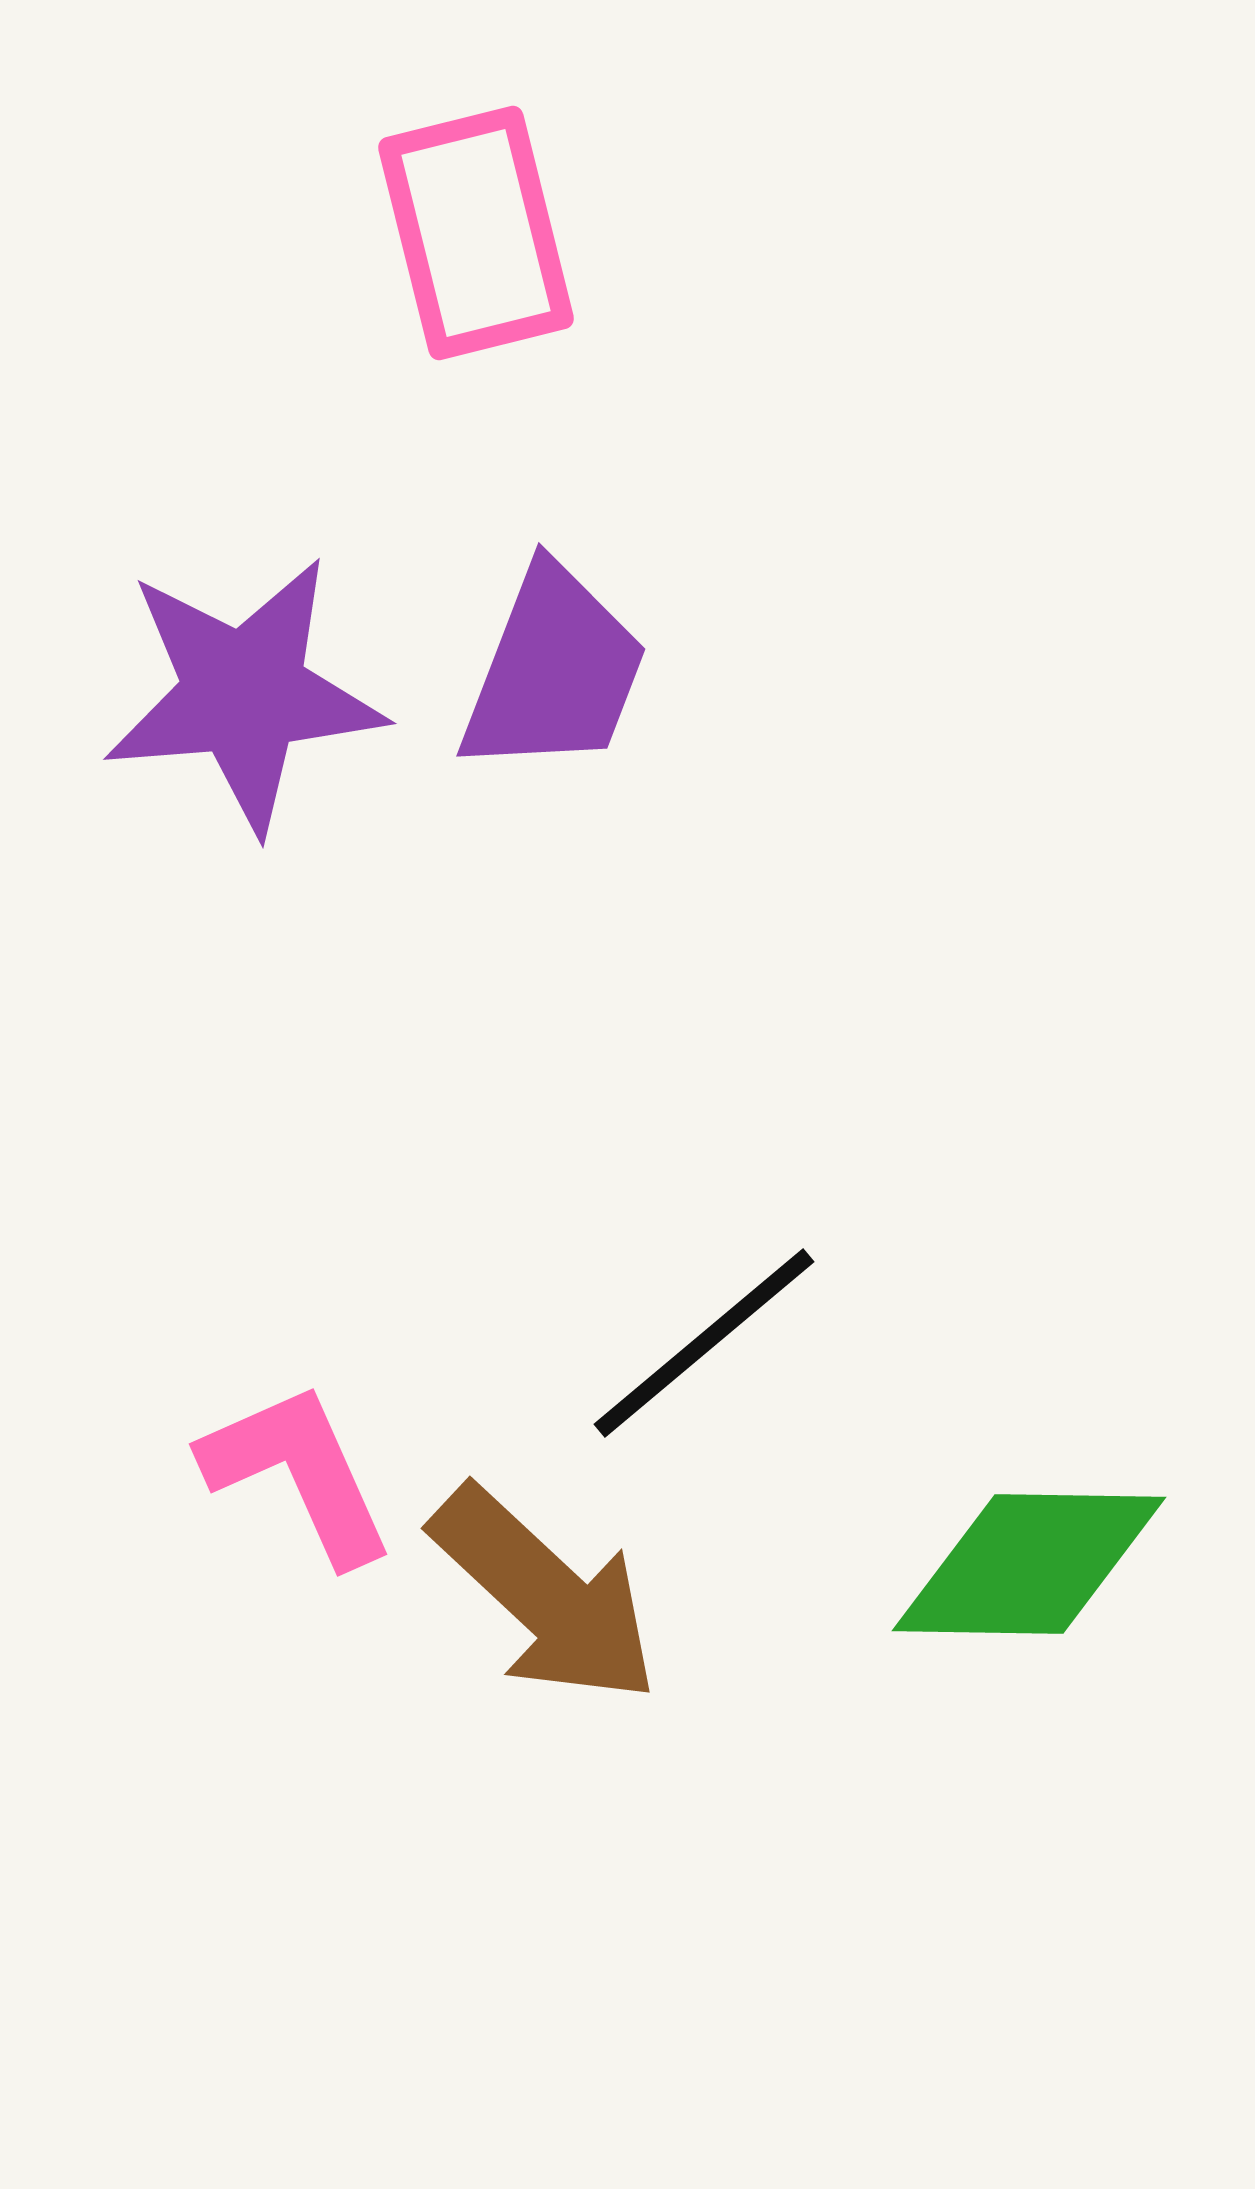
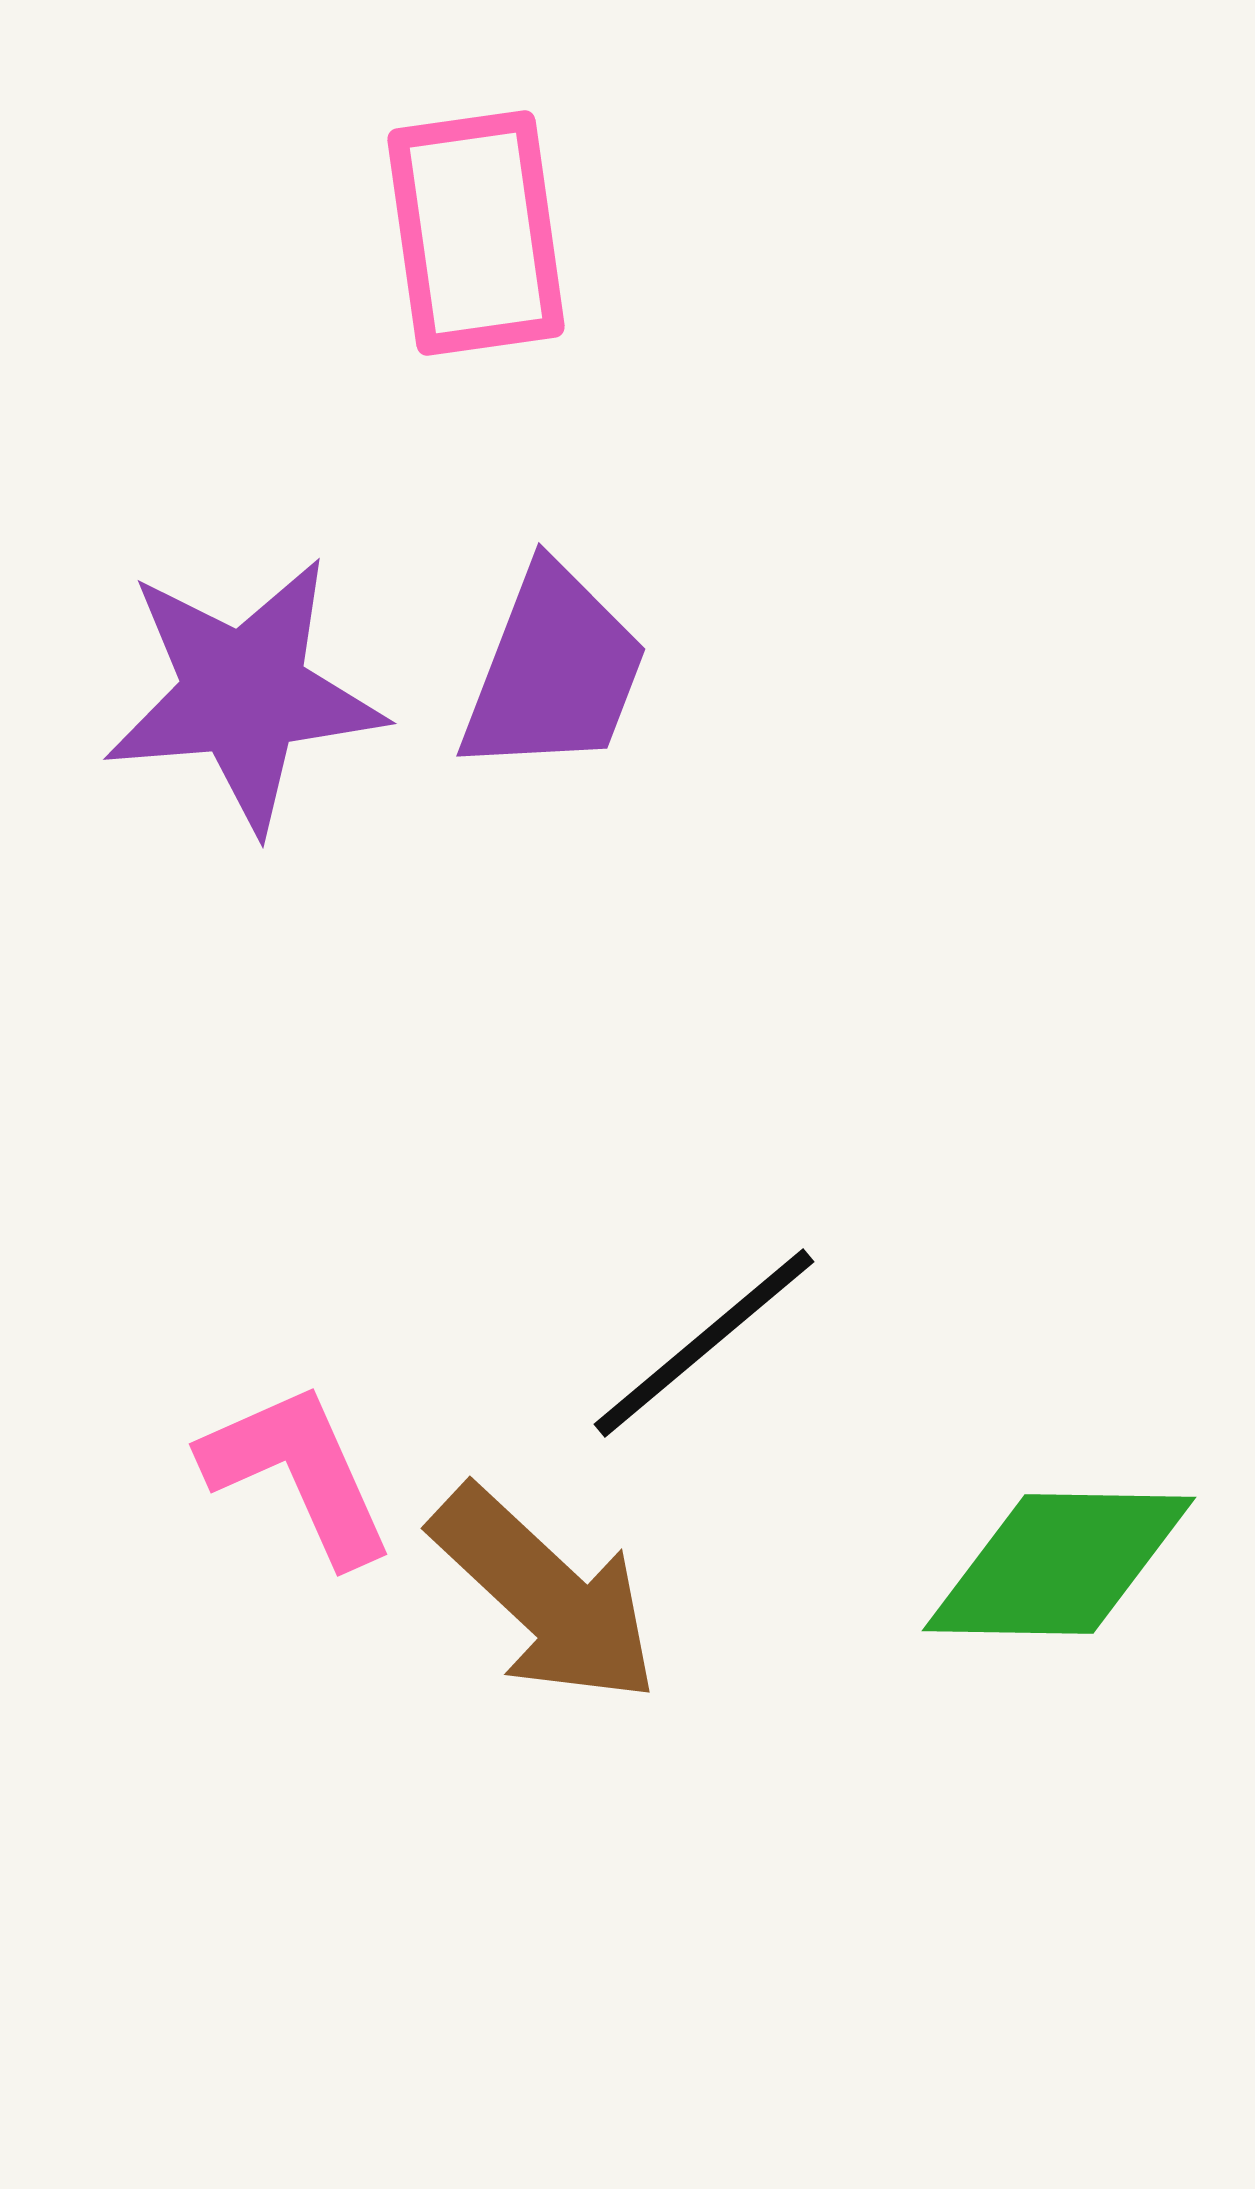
pink rectangle: rotated 6 degrees clockwise
green diamond: moved 30 px right
